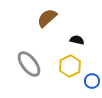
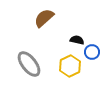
brown semicircle: moved 3 px left
blue circle: moved 29 px up
